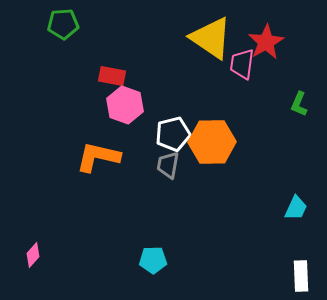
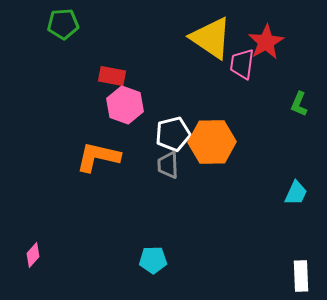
gray trapezoid: rotated 12 degrees counterclockwise
cyan trapezoid: moved 15 px up
